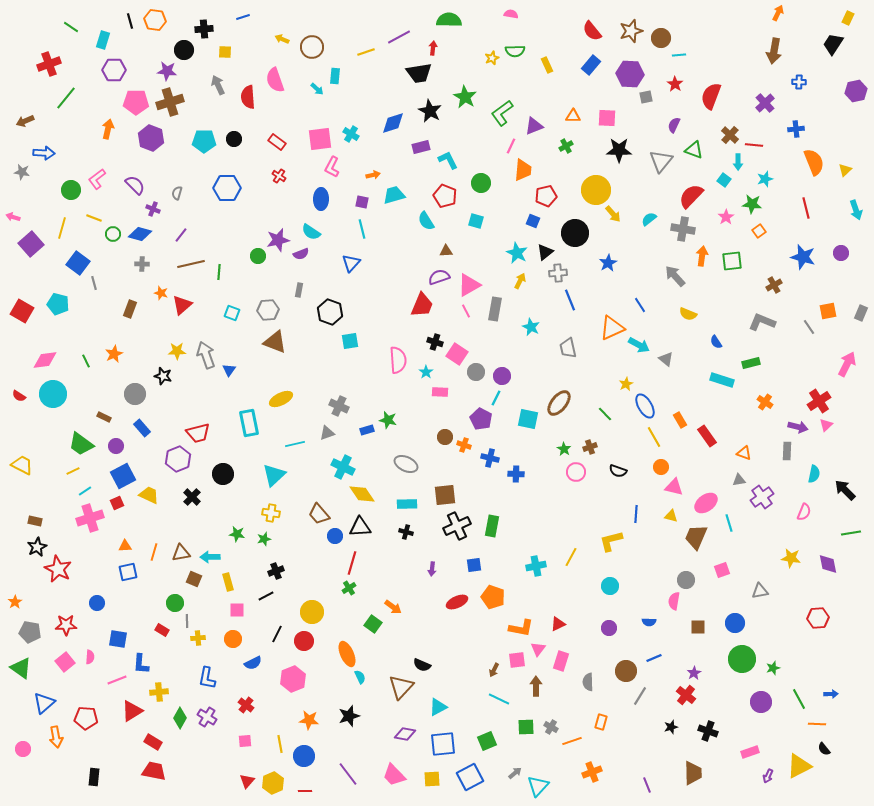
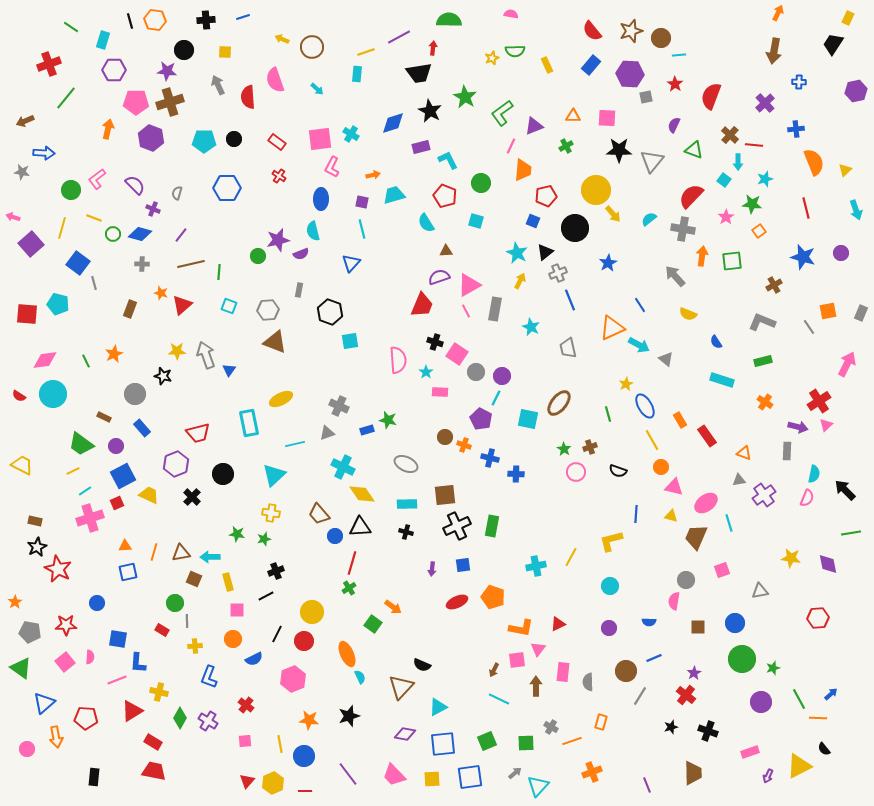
black cross at (204, 29): moved 2 px right, 9 px up
cyan rectangle at (335, 76): moved 22 px right, 2 px up
gray triangle at (661, 161): moved 9 px left
cyan semicircle at (426, 221): moved 2 px down
cyan semicircle at (311, 232): moved 2 px right, 1 px up; rotated 42 degrees clockwise
black circle at (575, 233): moved 5 px up
gray cross at (558, 273): rotated 18 degrees counterclockwise
red square at (22, 311): moved 5 px right, 3 px down; rotated 25 degrees counterclockwise
cyan square at (232, 313): moved 3 px left, 7 px up
green rectangle at (751, 363): moved 12 px right, 2 px up
green line at (605, 414): moved 3 px right; rotated 28 degrees clockwise
yellow line at (654, 437): moved 2 px left, 3 px down
purple hexagon at (178, 459): moved 2 px left, 5 px down
purple cross at (762, 497): moved 2 px right, 2 px up
pink semicircle at (804, 512): moved 3 px right, 14 px up
blue square at (474, 565): moved 11 px left
yellow cross at (198, 638): moved 3 px left, 8 px down
pink rectangle at (561, 661): moved 2 px right, 11 px down; rotated 12 degrees counterclockwise
blue semicircle at (253, 663): moved 1 px right, 4 px up
blue L-shape at (141, 664): moved 3 px left, 1 px up
blue L-shape at (207, 678): moved 2 px right, 1 px up; rotated 10 degrees clockwise
yellow cross at (159, 692): rotated 18 degrees clockwise
blue arrow at (831, 694): rotated 40 degrees counterclockwise
purple cross at (207, 717): moved 1 px right, 4 px down
orange line at (817, 724): moved 1 px right, 6 px up
green square at (526, 727): moved 16 px down
pink circle at (23, 749): moved 4 px right
blue square at (470, 777): rotated 20 degrees clockwise
